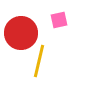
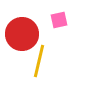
red circle: moved 1 px right, 1 px down
